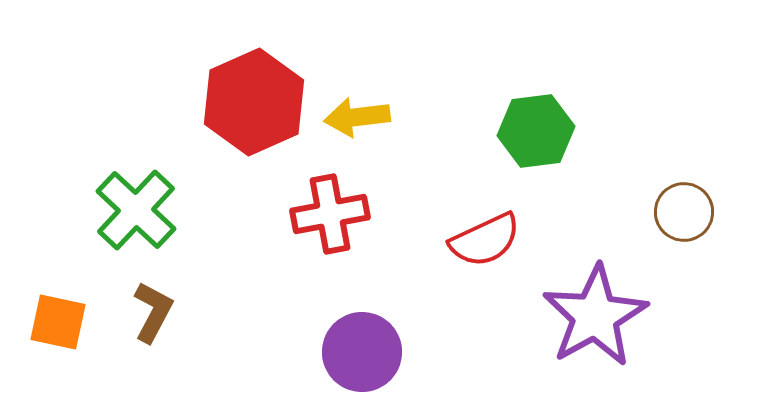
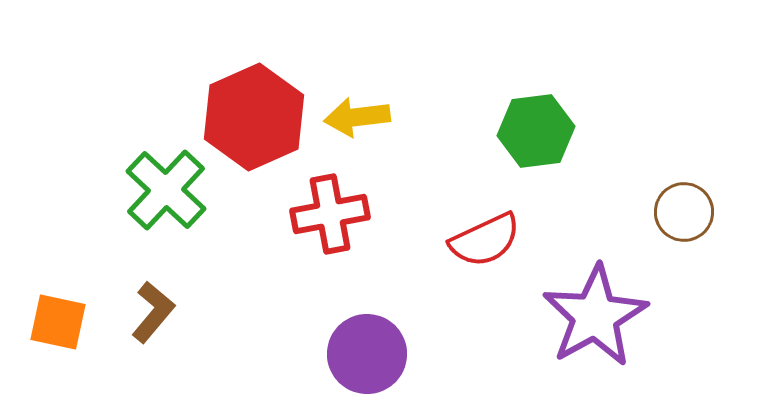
red hexagon: moved 15 px down
green cross: moved 30 px right, 20 px up
brown L-shape: rotated 12 degrees clockwise
purple circle: moved 5 px right, 2 px down
